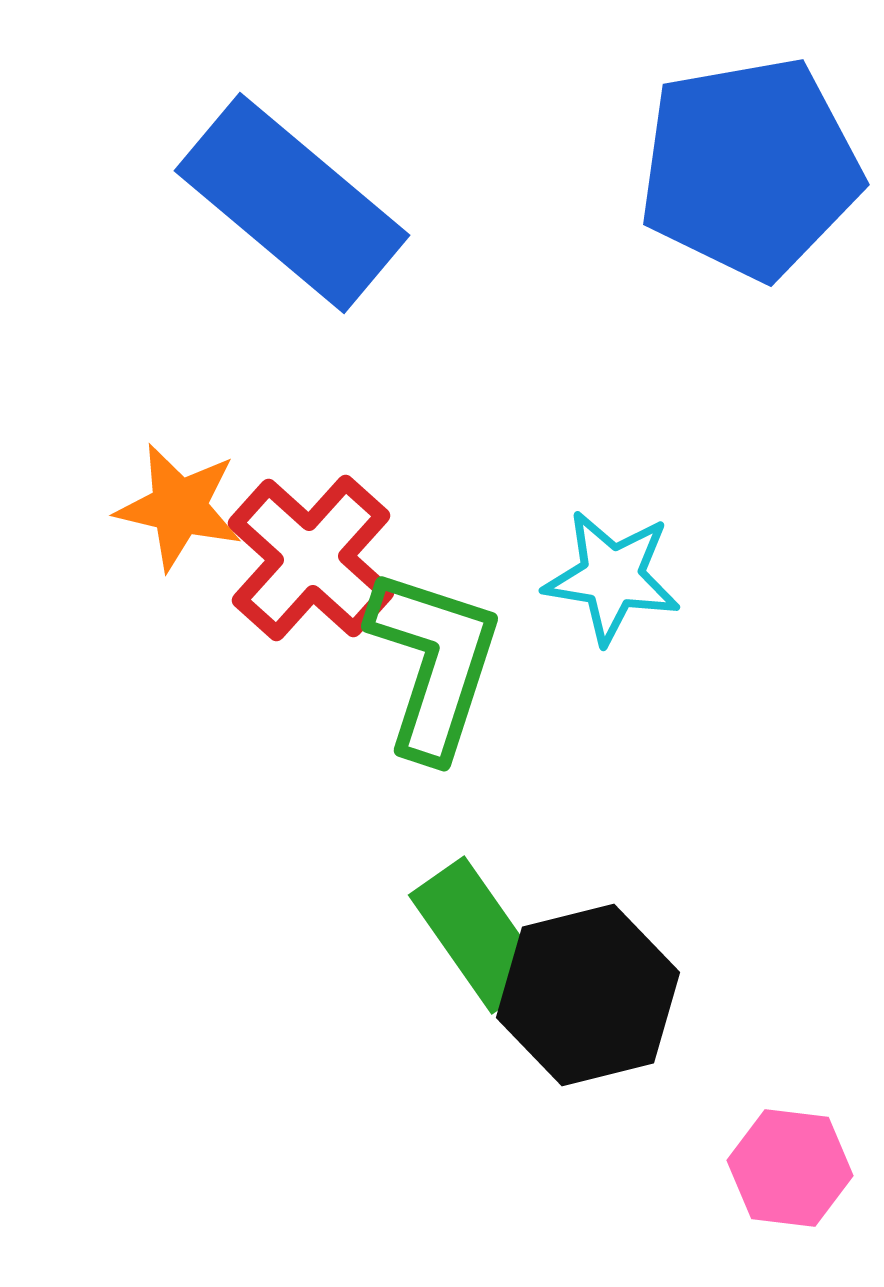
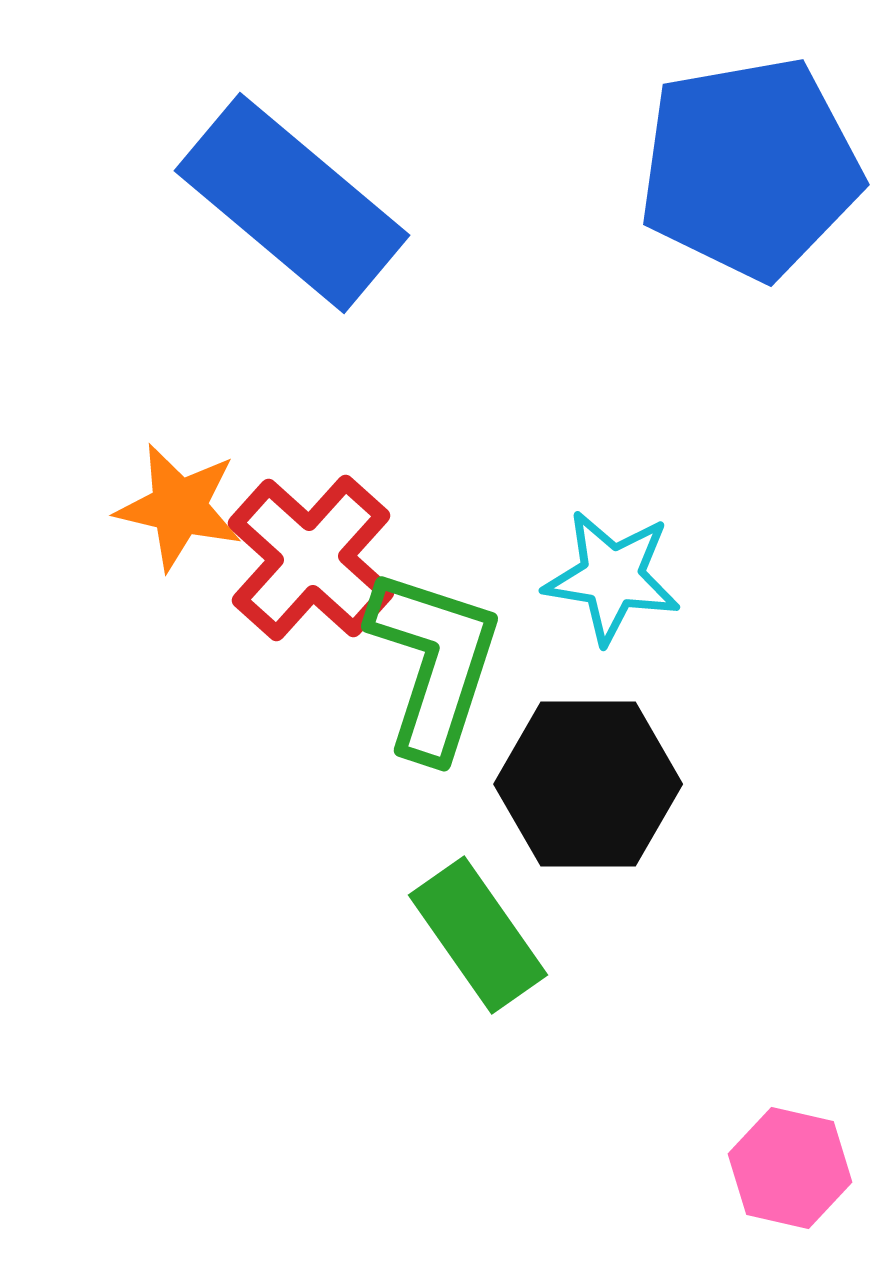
black hexagon: moved 211 px up; rotated 14 degrees clockwise
pink hexagon: rotated 6 degrees clockwise
